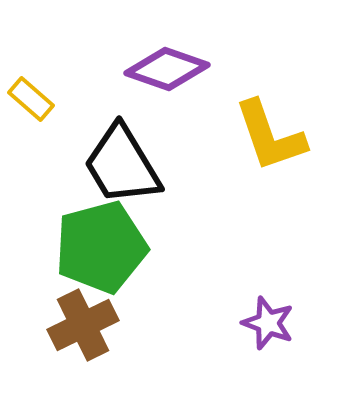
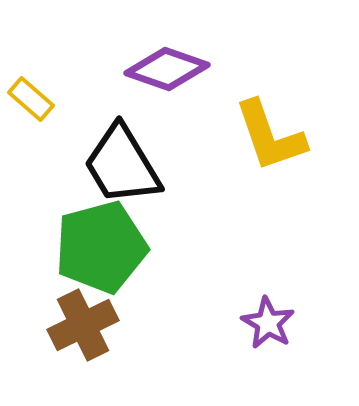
purple star: rotated 10 degrees clockwise
